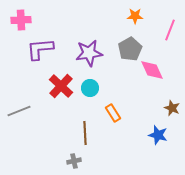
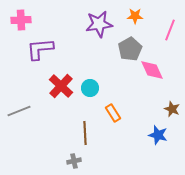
purple star: moved 10 px right, 29 px up
brown star: moved 1 px down
